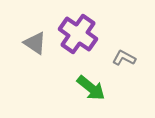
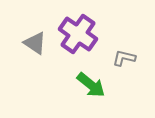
gray L-shape: rotated 15 degrees counterclockwise
green arrow: moved 3 px up
